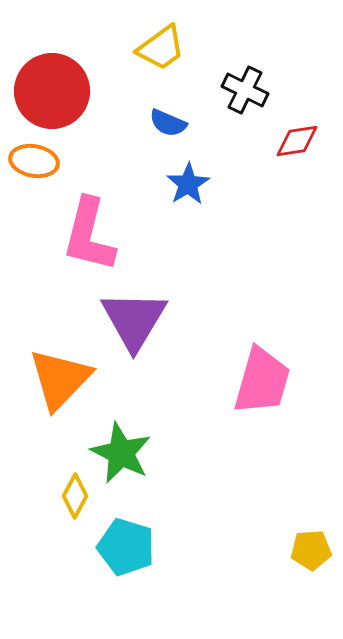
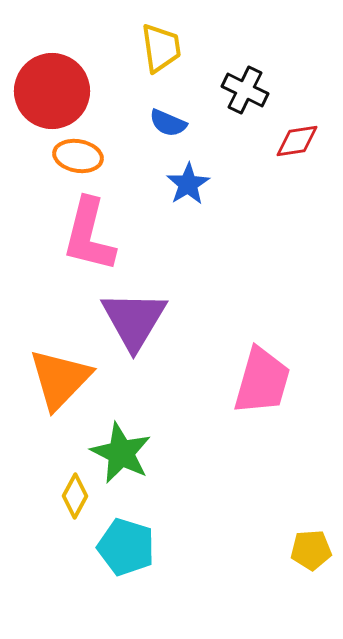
yellow trapezoid: rotated 62 degrees counterclockwise
orange ellipse: moved 44 px right, 5 px up
